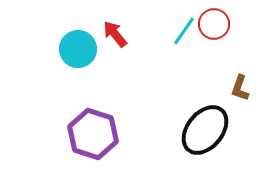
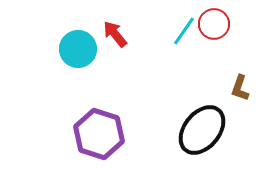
black ellipse: moved 3 px left
purple hexagon: moved 6 px right
